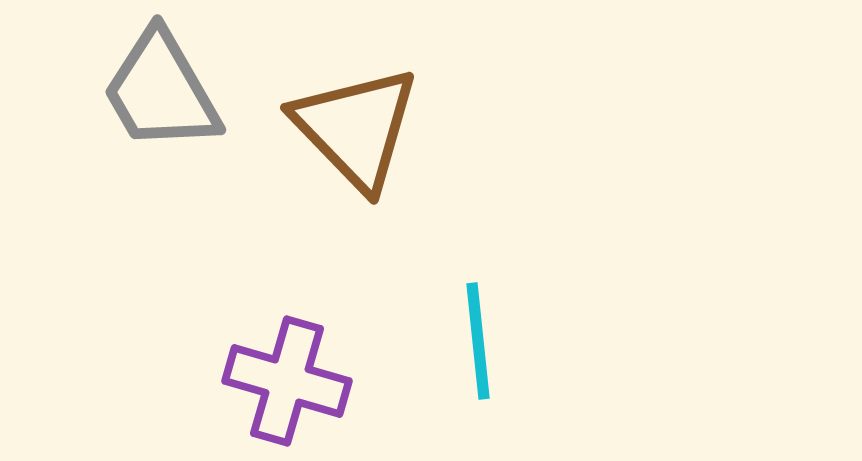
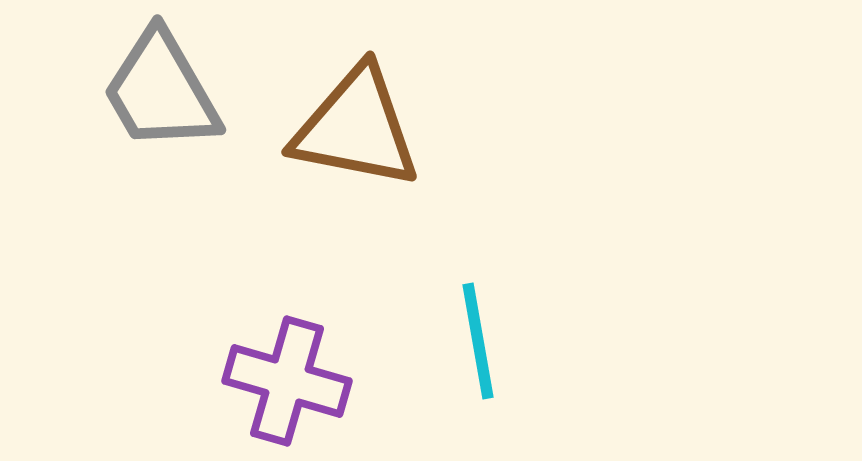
brown triangle: rotated 35 degrees counterclockwise
cyan line: rotated 4 degrees counterclockwise
